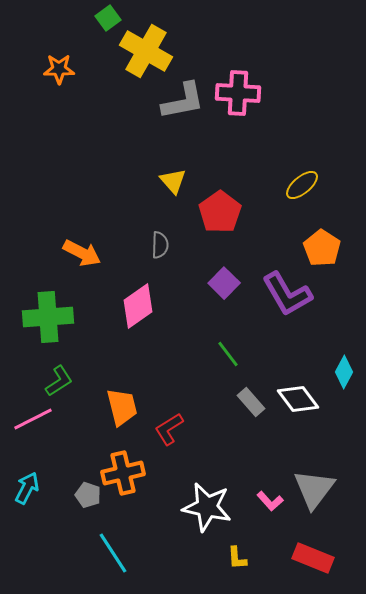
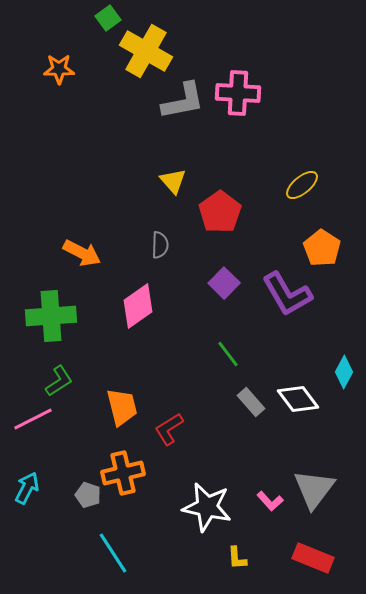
green cross: moved 3 px right, 1 px up
